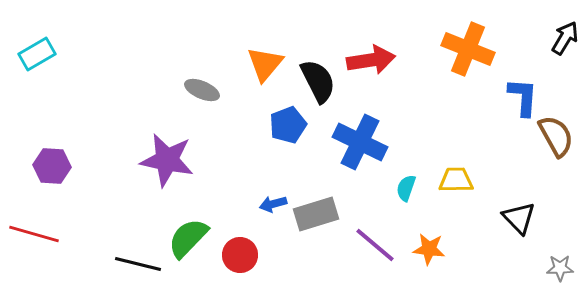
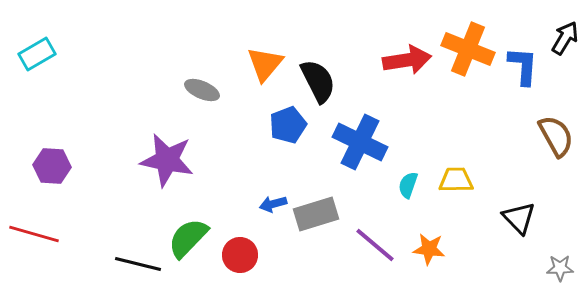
red arrow: moved 36 px right
blue L-shape: moved 31 px up
cyan semicircle: moved 2 px right, 3 px up
